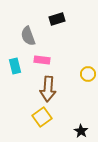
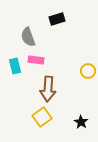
gray semicircle: moved 1 px down
pink rectangle: moved 6 px left
yellow circle: moved 3 px up
black star: moved 9 px up
